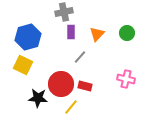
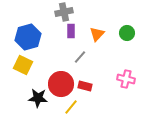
purple rectangle: moved 1 px up
